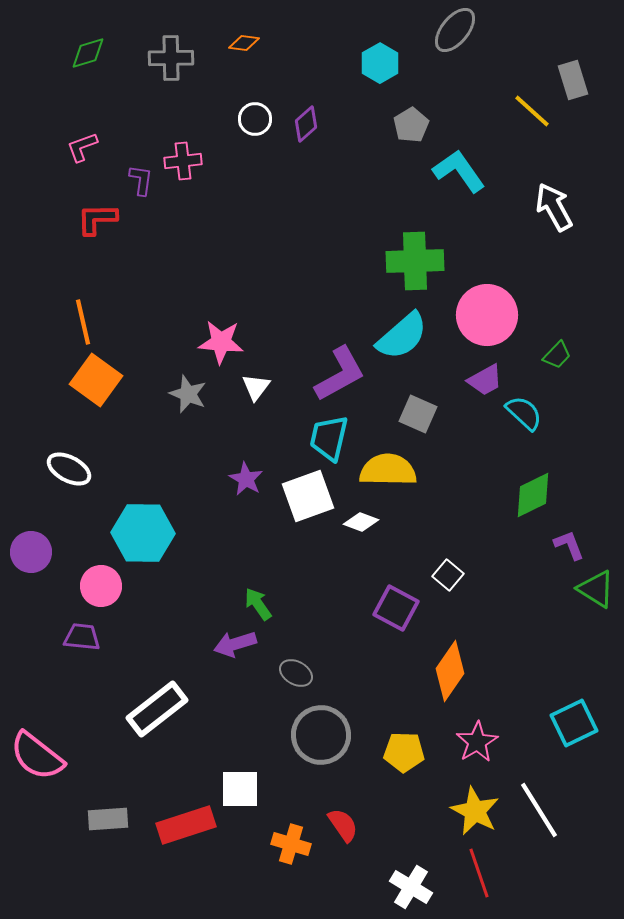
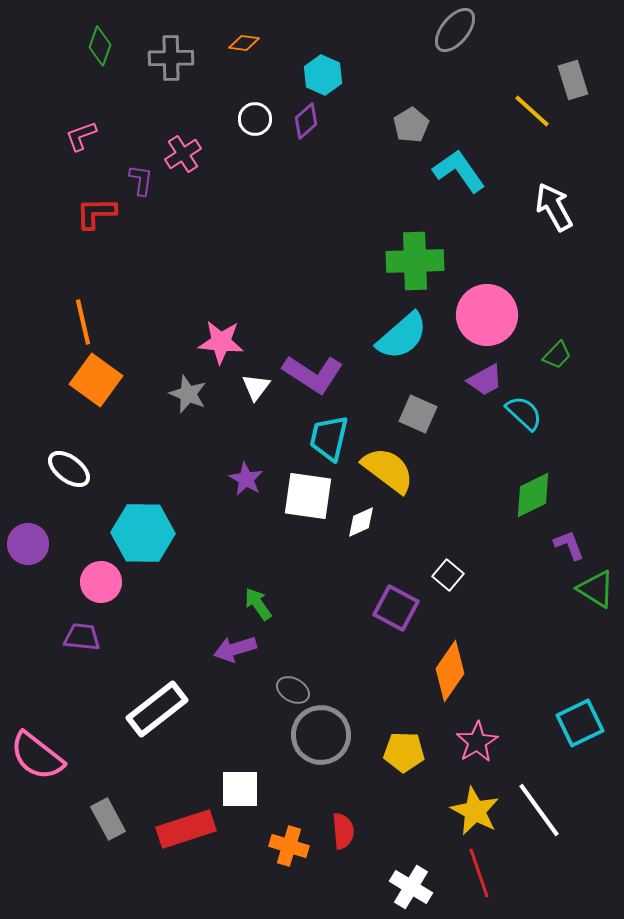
green diamond at (88, 53): moved 12 px right, 7 px up; rotated 54 degrees counterclockwise
cyan hexagon at (380, 63): moved 57 px left, 12 px down; rotated 6 degrees counterclockwise
purple diamond at (306, 124): moved 3 px up
pink L-shape at (82, 147): moved 1 px left, 11 px up
pink cross at (183, 161): moved 7 px up; rotated 27 degrees counterclockwise
red L-shape at (97, 219): moved 1 px left, 6 px up
purple L-shape at (340, 374): moved 27 px left; rotated 62 degrees clockwise
white ellipse at (69, 469): rotated 9 degrees clockwise
yellow semicircle at (388, 470): rotated 36 degrees clockwise
white square at (308, 496): rotated 28 degrees clockwise
white diamond at (361, 522): rotated 44 degrees counterclockwise
purple circle at (31, 552): moved 3 px left, 8 px up
pink circle at (101, 586): moved 4 px up
purple arrow at (235, 644): moved 5 px down
gray ellipse at (296, 673): moved 3 px left, 17 px down
cyan square at (574, 723): moved 6 px right
white line at (539, 810): rotated 4 degrees counterclockwise
gray rectangle at (108, 819): rotated 66 degrees clockwise
red rectangle at (186, 825): moved 4 px down
red semicircle at (343, 825): moved 6 px down; rotated 30 degrees clockwise
orange cross at (291, 844): moved 2 px left, 2 px down
